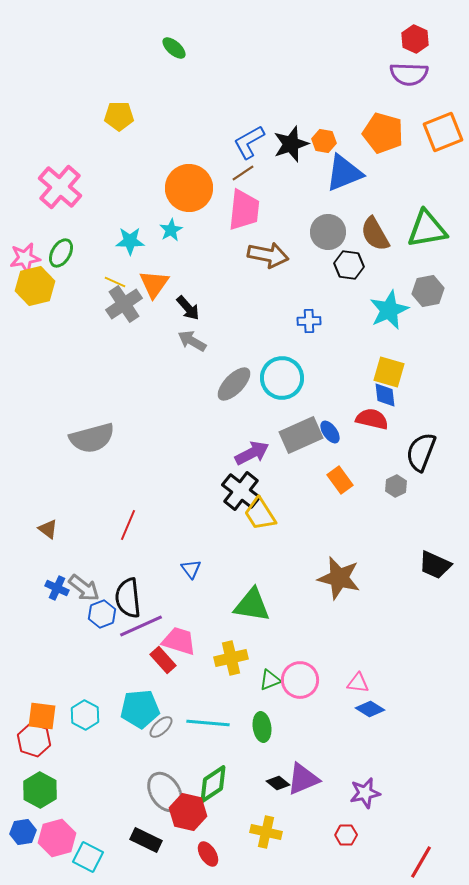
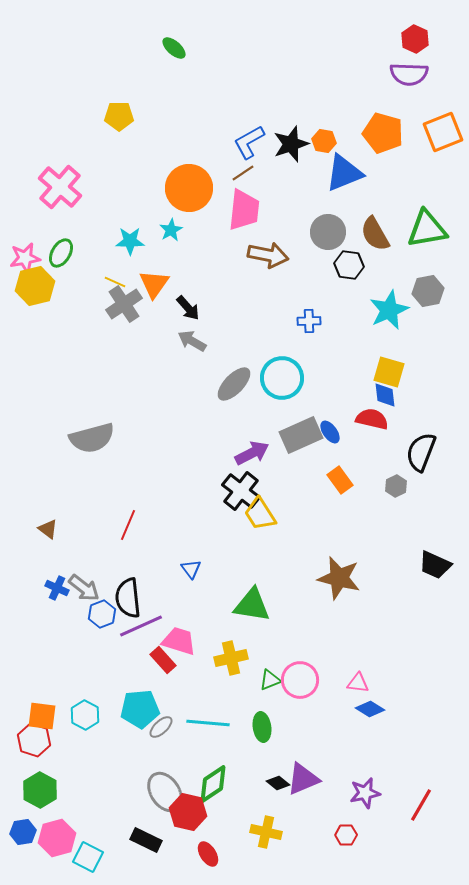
red line at (421, 862): moved 57 px up
